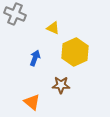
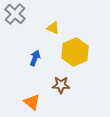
gray cross: rotated 20 degrees clockwise
